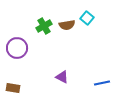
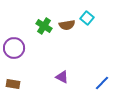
green cross: rotated 28 degrees counterclockwise
purple circle: moved 3 px left
blue line: rotated 35 degrees counterclockwise
brown rectangle: moved 4 px up
